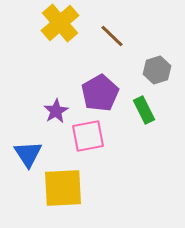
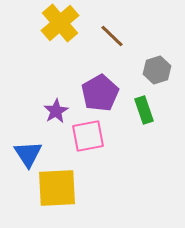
green rectangle: rotated 8 degrees clockwise
yellow square: moved 6 px left
